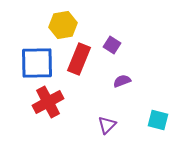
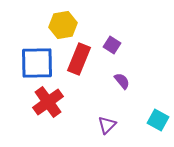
purple semicircle: rotated 72 degrees clockwise
red cross: rotated 8 degrees counterclockwise
cyan square: rotated 15 degrees clockwise
